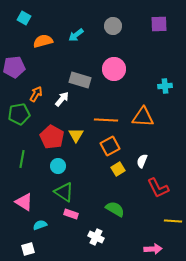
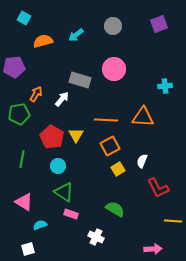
purple square: rotated 18 degrees counterclockwise
